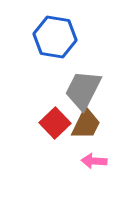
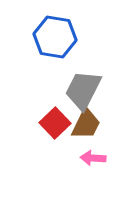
pink arrow: moved 1 px left, 3 px up
